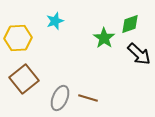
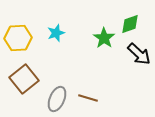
cyan star: moved 1 px right, 12 px down
gray ellipse: moved 3 px left, 1 px down
